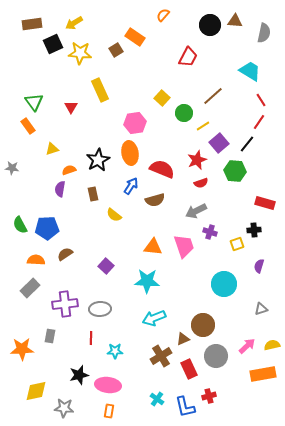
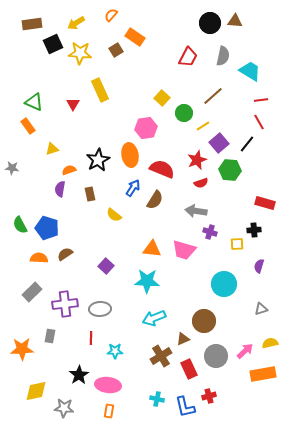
orange semicircle at (163, 15): moved 52 px left
yellow arrow at (74, 23): moved 2 px right
black circle at (210, 25): moved 2 px up
gray semicircle at (264, 33): moved 41 px left, 23 px down
red line at (261, 100): rotated 64 degrees counterclockwise
green triangle at (34, 102): rotated 30 degrees counterclockwise
red triangle at (71, 107): moved 2 px right, 3 px up
red line at (259, 122): rotated 63 degrees counterclockwise
pink hexagon at (135, 123): moved 11 px right, 5 px down
orange ellipse at (130, 153): moved 2 px down
green hexagon at (235, 171): moved 5 px left, 1 px up
blue arrow at (131, 186): moved 2 px right, 2 px down
brown rectangle at (93, 194): moved 3 px left
brown semicircle at (155, 200): rotated 42 degrees counterclockwise
gray arrow at (196, 211): rotated 35 degrees clockwise
blue pentagon at (47, 228): rotated 20 degrees clockwise
yellow square at (237, 244): rotated 16 degrees clockwise
pink trapezoid at (184, 246): moved 4 px down; rotated 125 degrees clockwise
orange triangle at (153, 247): moved 1 px left, 2 px down
orange semicircle at (36, 260): moved 3 px right, 2 px up
gray rectangle at (30, 288): moved 2 px right, 4 px down
brown circle at (203, 325): moved 1 px right, 4 px up
yellow semicircle at (272, 345): moved 2 px left, 2 px up
pink arrow at (247, 346): moved 2 px left, 5 px down
black star at (79, 375): rotated 18 degrees counterclockwise
cyan cross at (157, 399): rotated 24 degrees counterclockwise
